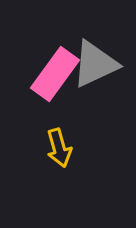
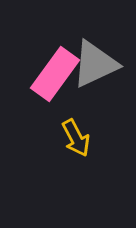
yellow arrow: moved 17 px right, 10 px up; rotated 12 degrees counterclockwise
